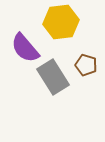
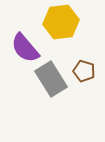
brown pentagon: moved 2 px left, 6 px down
gray rectangle: moved 2 px left, 2 px down
